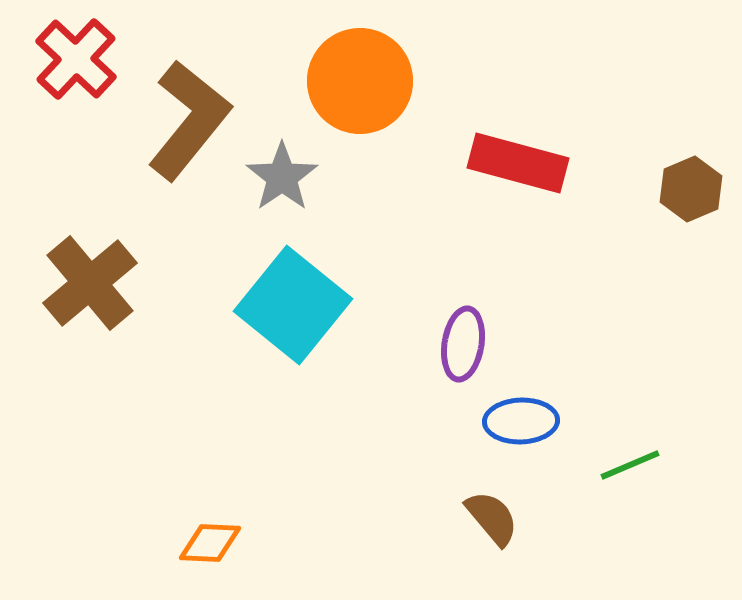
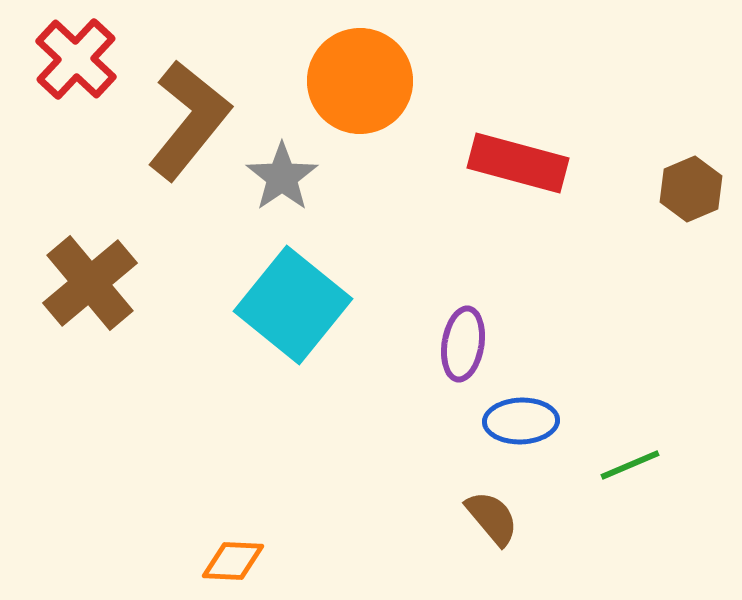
orange diamond: moved 23 px right, 18 px down
